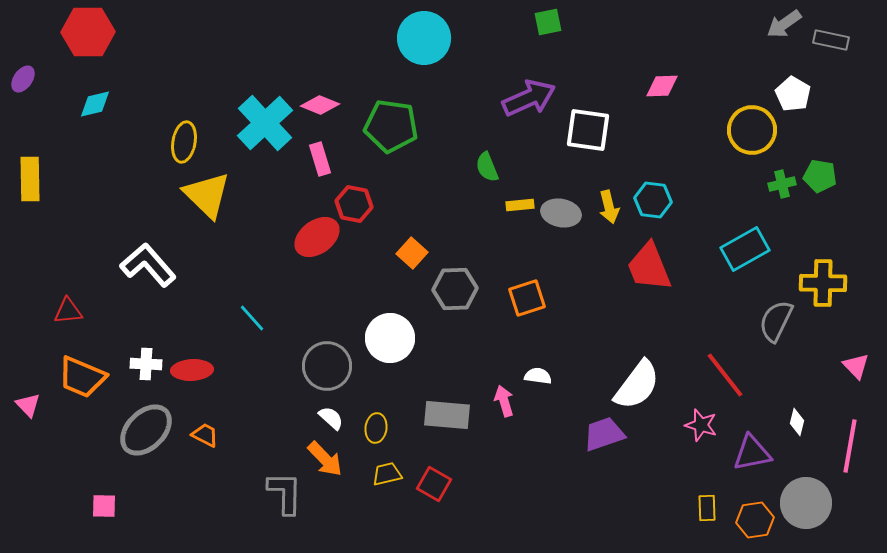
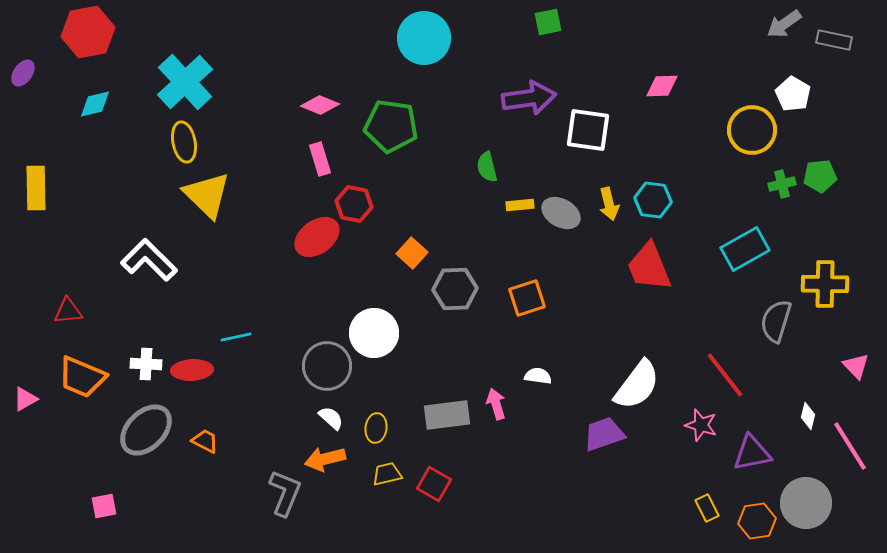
red hexagon at (88, 32): rotated 9 degrees counterclockwise
gray rectangle at (831, 40): moved 3 px right
purple ellipse at (23, 79): moved 6 px up
purple arrow at (529, 98): rotated 16 degrees clockwise
cyan cross at (265, 123): moved 80 px left, 41 px up
yellow ellipse at (184, 142): rotated 21 degrees counterclockwise
green semicircle at (487, 167): rotated 8 degrees clockwise
green pentagon at (820, 176): rotated 16 degrees counterclockwise
yellow rectangle at (30, 179): moved 6 px right, 9 px down
yellow arrow at (609, 207): moved 3 px up
gray ellipse at (561, 213): rotated 18 degrees clockwise
white L-shape at (148, 265): moved 1 px right, 5 px up; rotated 4 degrees counterclockwise
yellow cross at (823, 283): moved 2 px right, 1 px down
cyan line at (252, 318): moved 16 px left, 19 px down; rotated 60 degrees counterclockwise
gray semicircle at (776, 321): rotated 9 degrees counterclockwise
white circle at (390, 338): moved 16 px left, 5 px up
pink arrow at (504, 401): moved 8 px left, 3 px down
pink triangle at (28, 405): moved 3 px left, 6 px up; rotated 44 degrees clockwise
gray rectangle at (447, 415): rotated 12 degrees counterclockwise
white diamond at (797, 422): moved 11 px right, 6 px up
orange trapezoid at (205, 435): moved 6 px down
pink line at (850, 446): rotated 42 degrees counterclockwise
orange arrow at (325, 459): rotated 120 degrees clockwise
gray L-shape at (285, 493): rotated 21 degrees clockwise
pink square at (104, 506): rotated 12 degrees counterclockwise
yellow rectangle at (707, 508): rotated 24 degrees counterclockwise
orange hexagon at (755, 520): moved 2 px right, 1 px down
